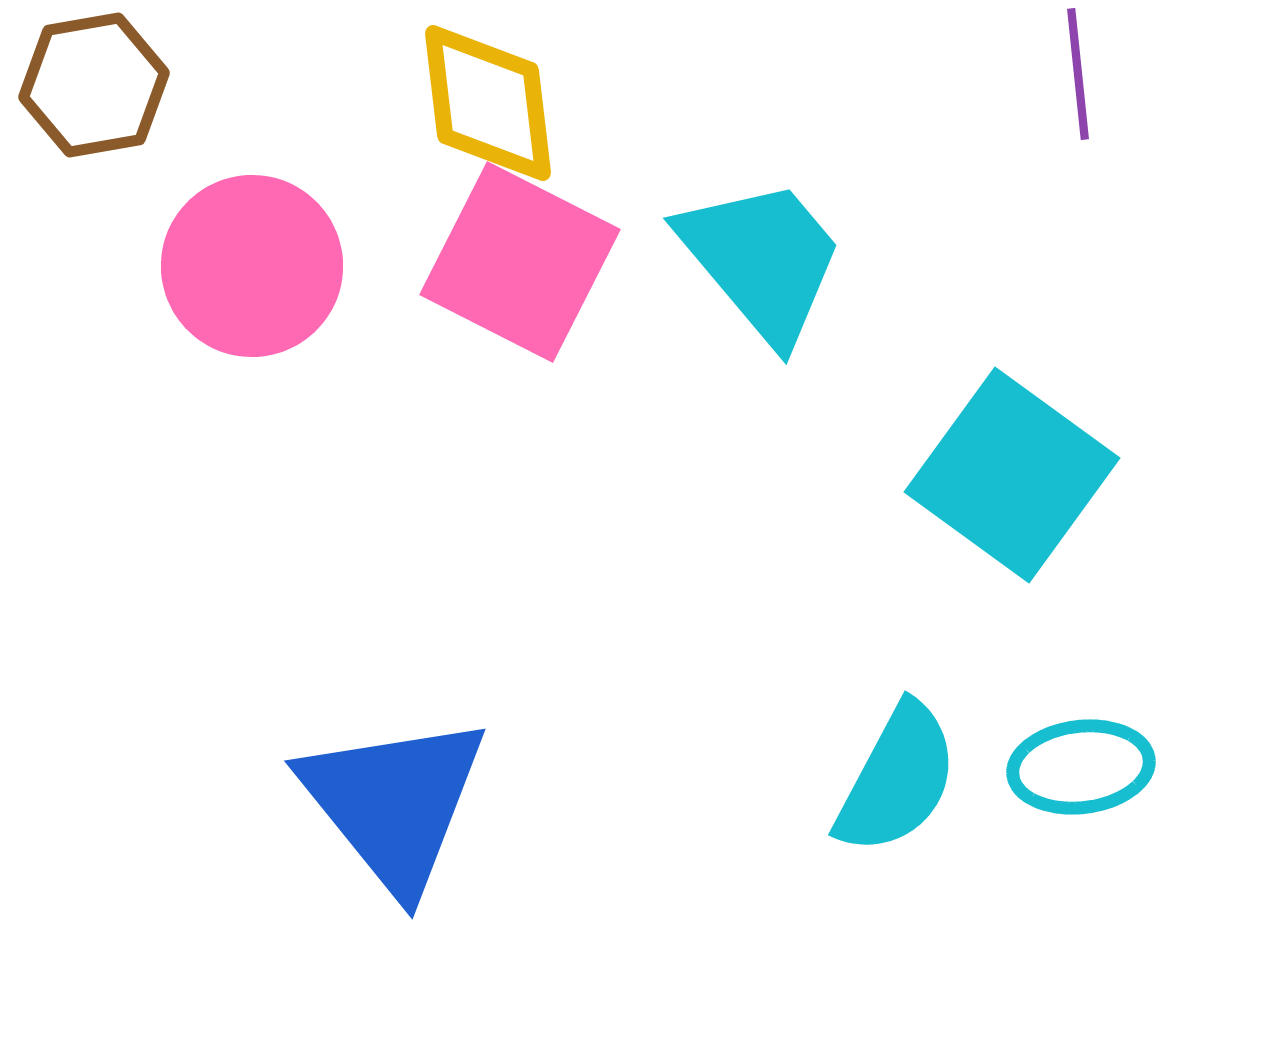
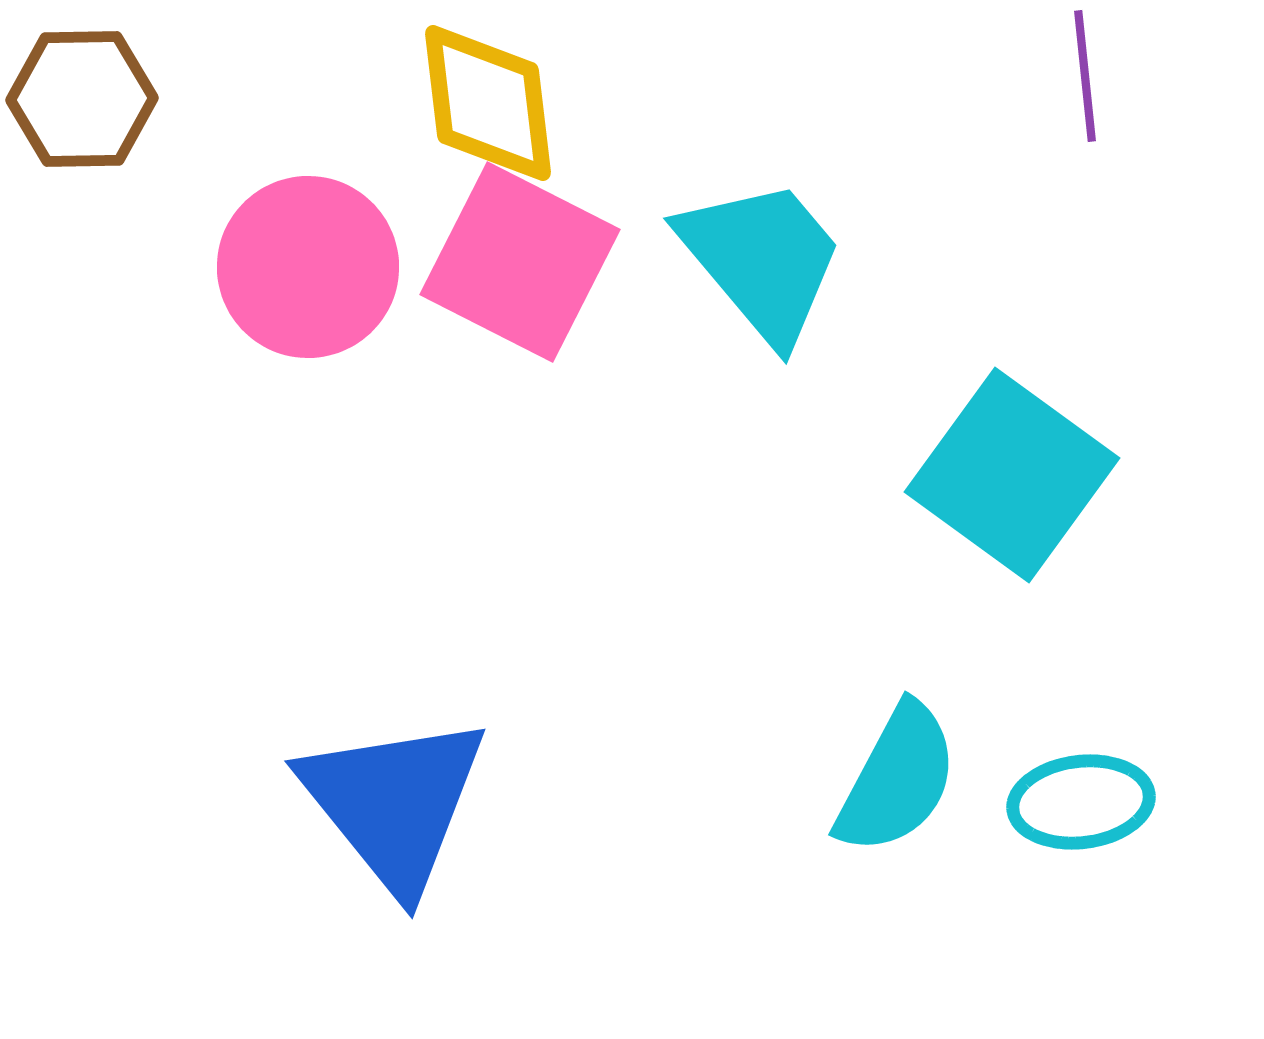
purple line: moved 7 px right, 2 px down
brown hexagon: moved 12 px left, 14 px down; rotated 9 degrees clockwise
pink circle: moved 56 px right, 1 px down
cyan ellipse: moved 35 px down
